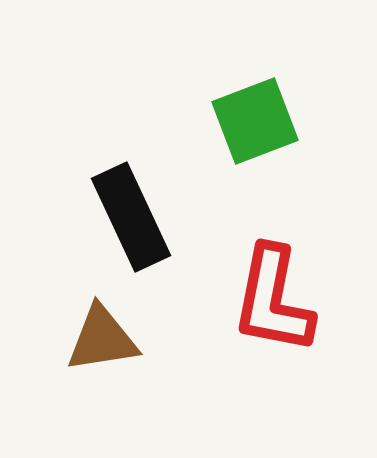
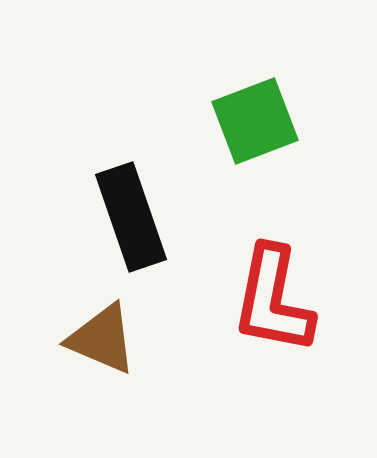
black rectangle: rotated 6 degrees clockwise
brown triangle: rotated 32 degrees clockwise
